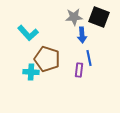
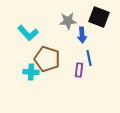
gray star: moved 6 px left, 4 px down
